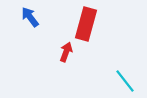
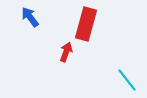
cyan line: moved 2 px right, 1 px up
